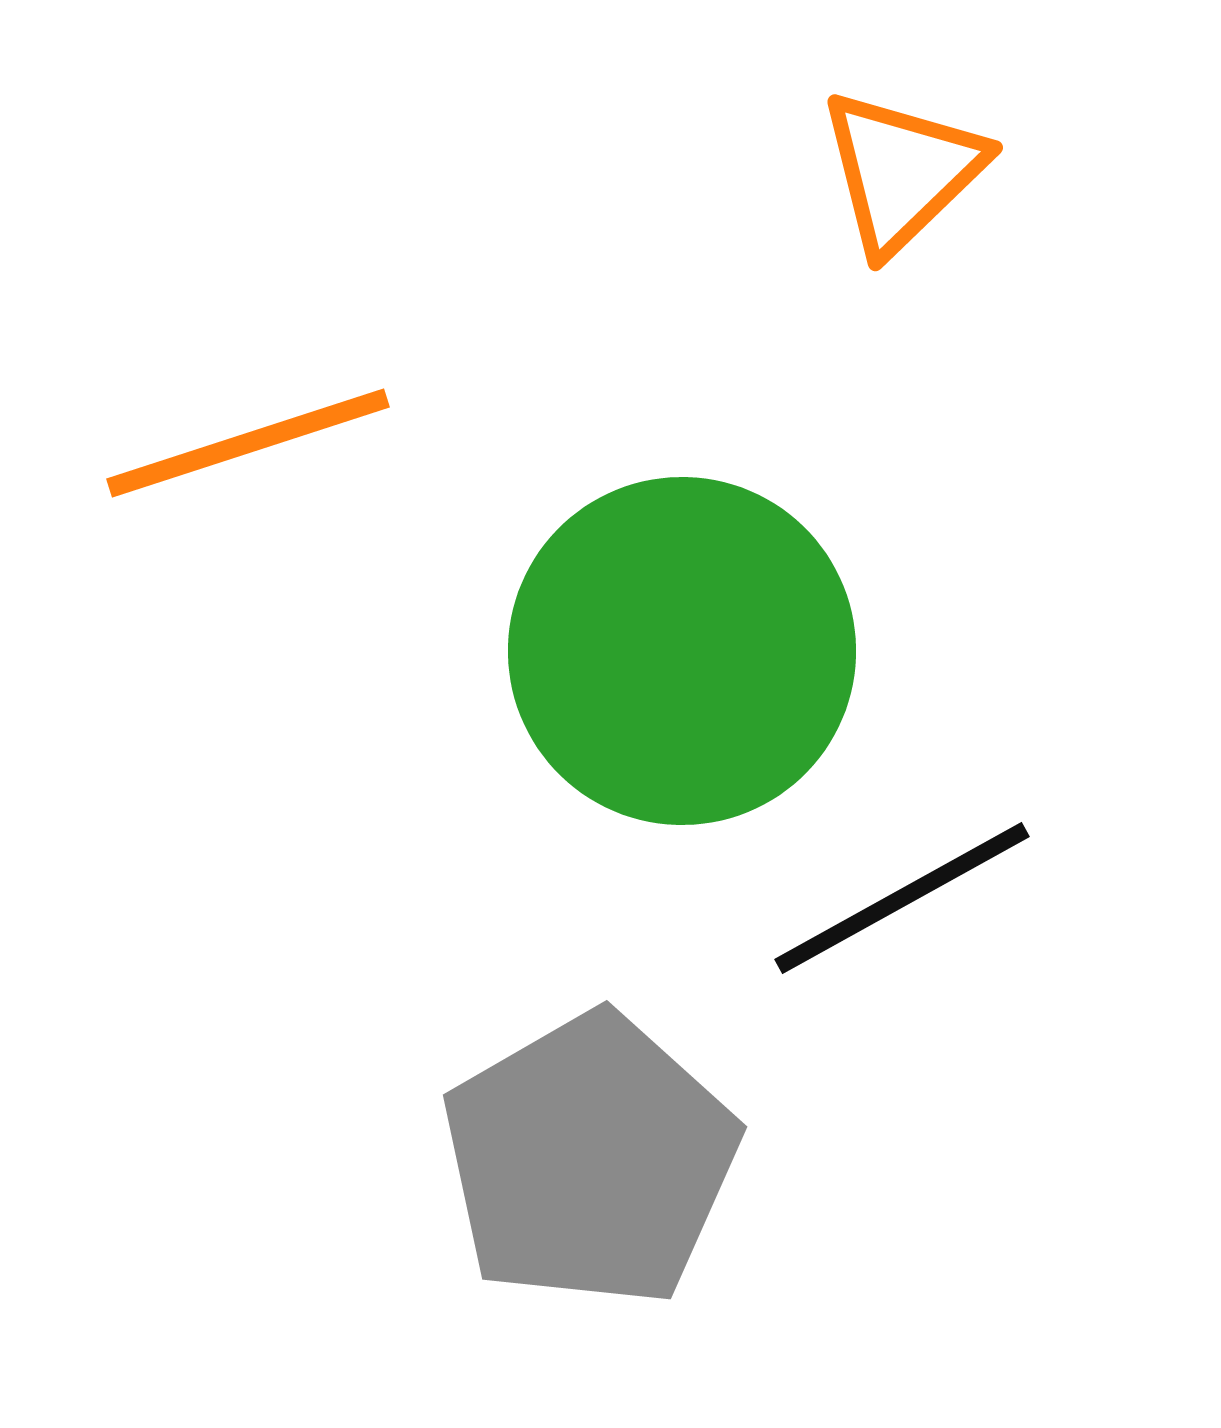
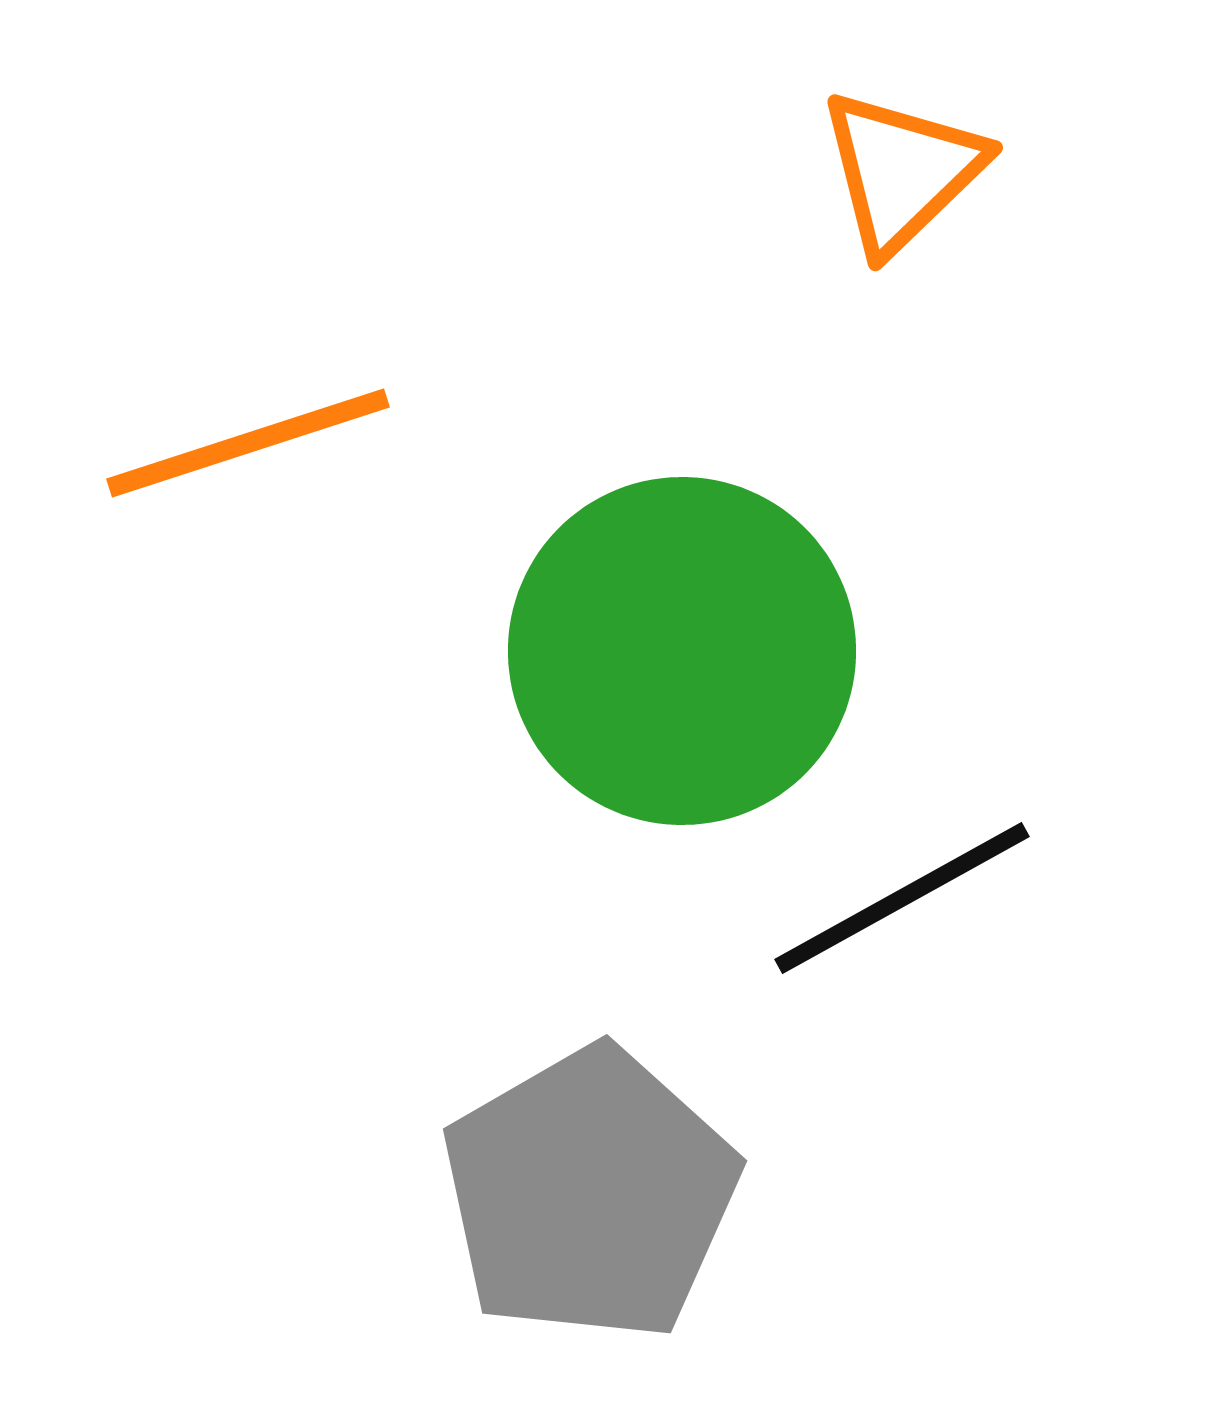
gray pentagon: moved 34 px down
